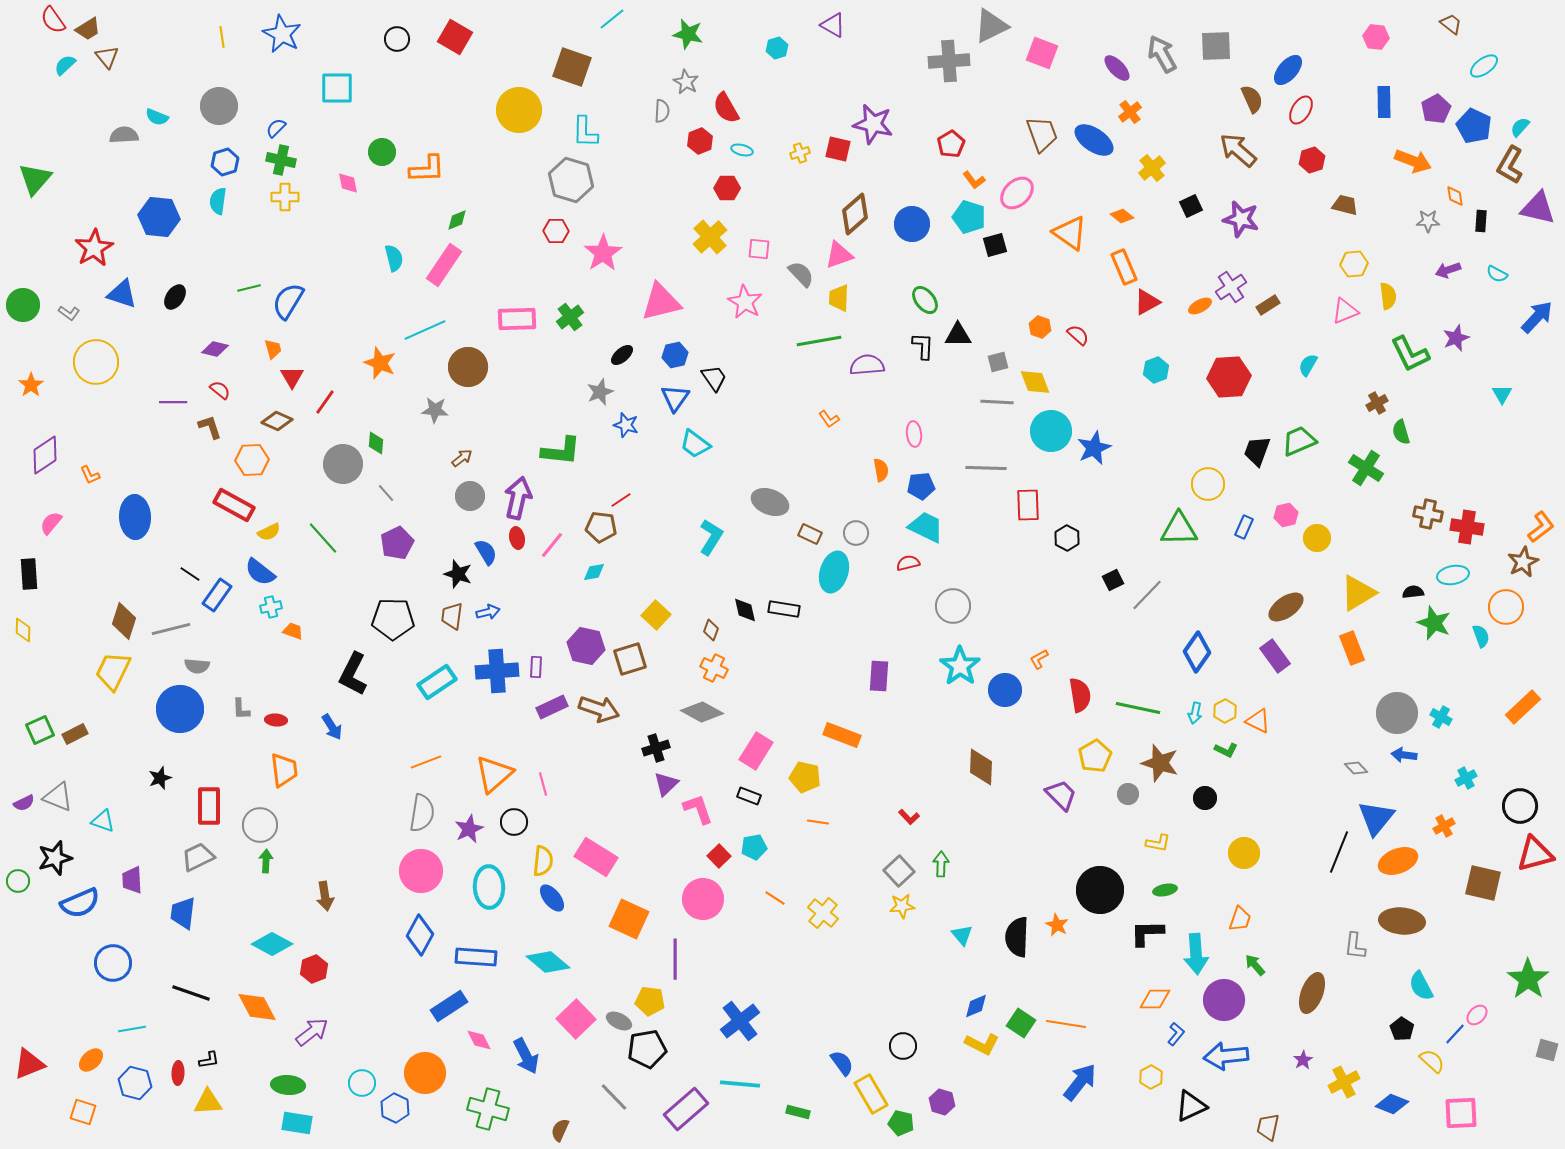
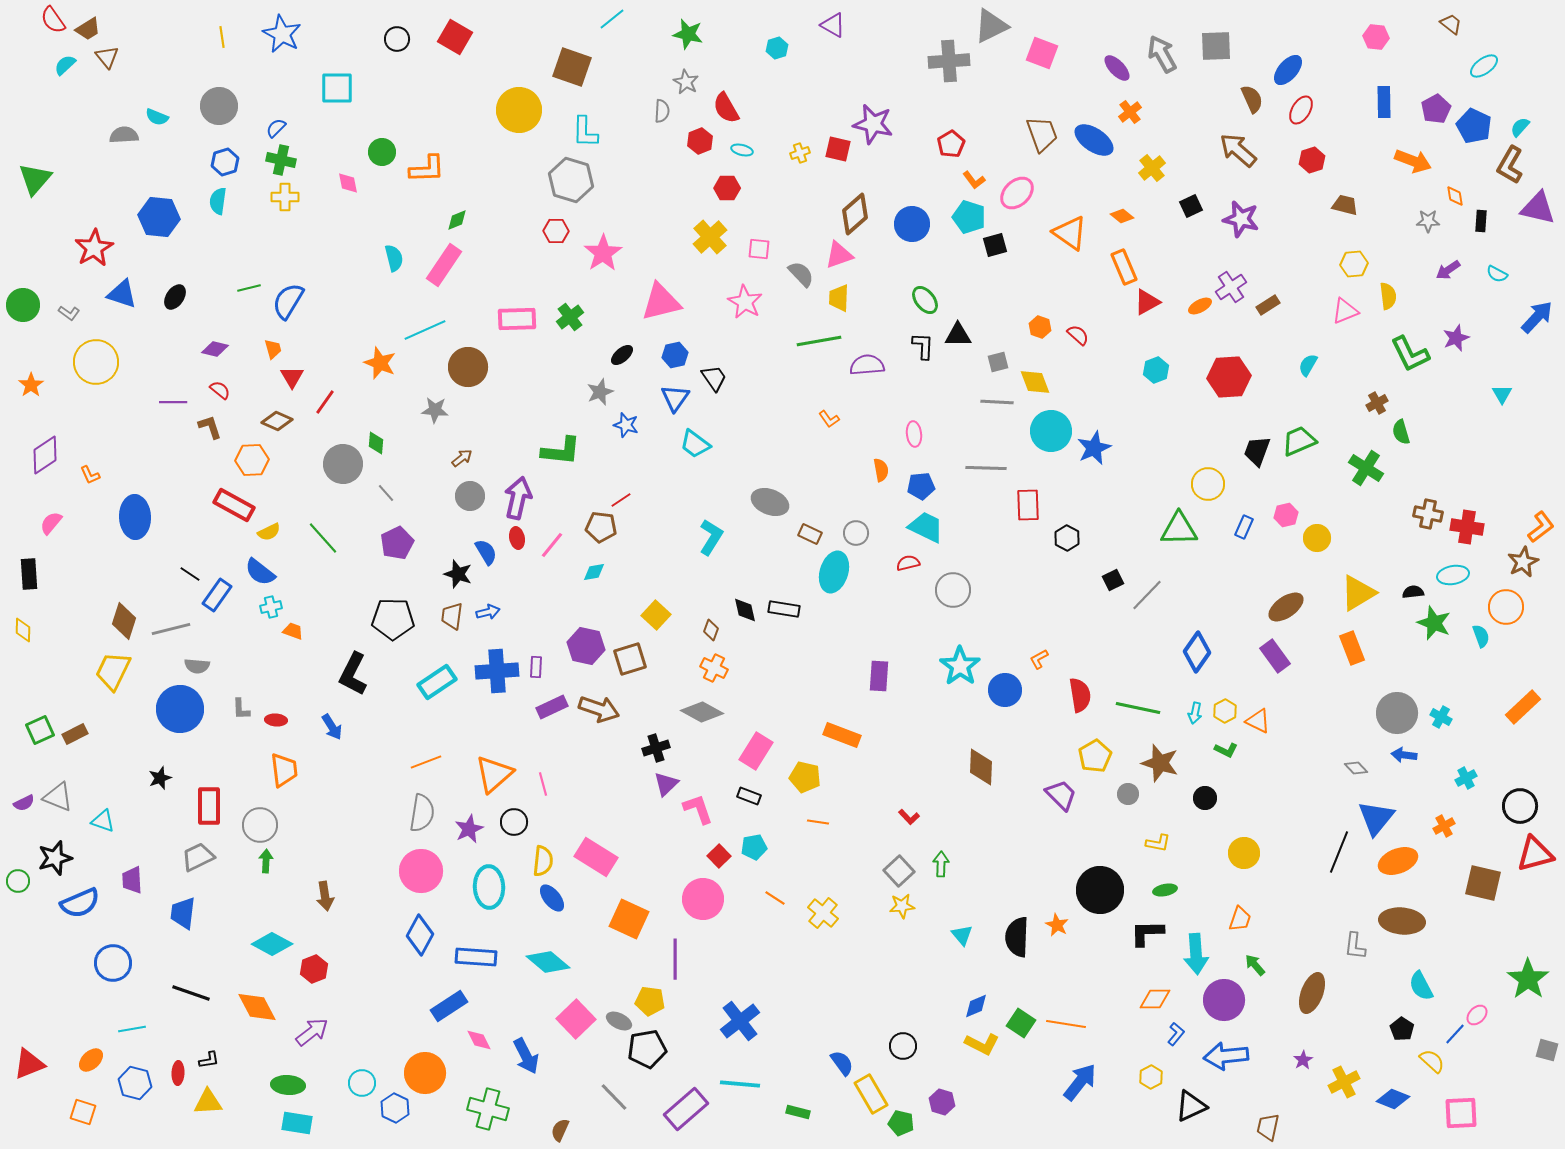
purple arrow at (1448, 270): rotated 15 degrees counterclockwise
gray circle at (953, 606): moved 16 px up
blue diamond at (1392, 1104): moved 1 px right, 5 px up
